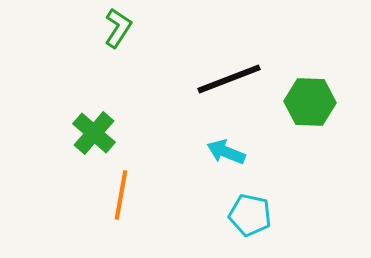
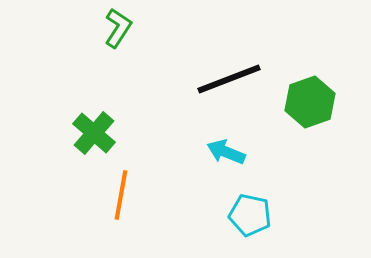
green hexagon: rotated 21 degrees counterclockwise
